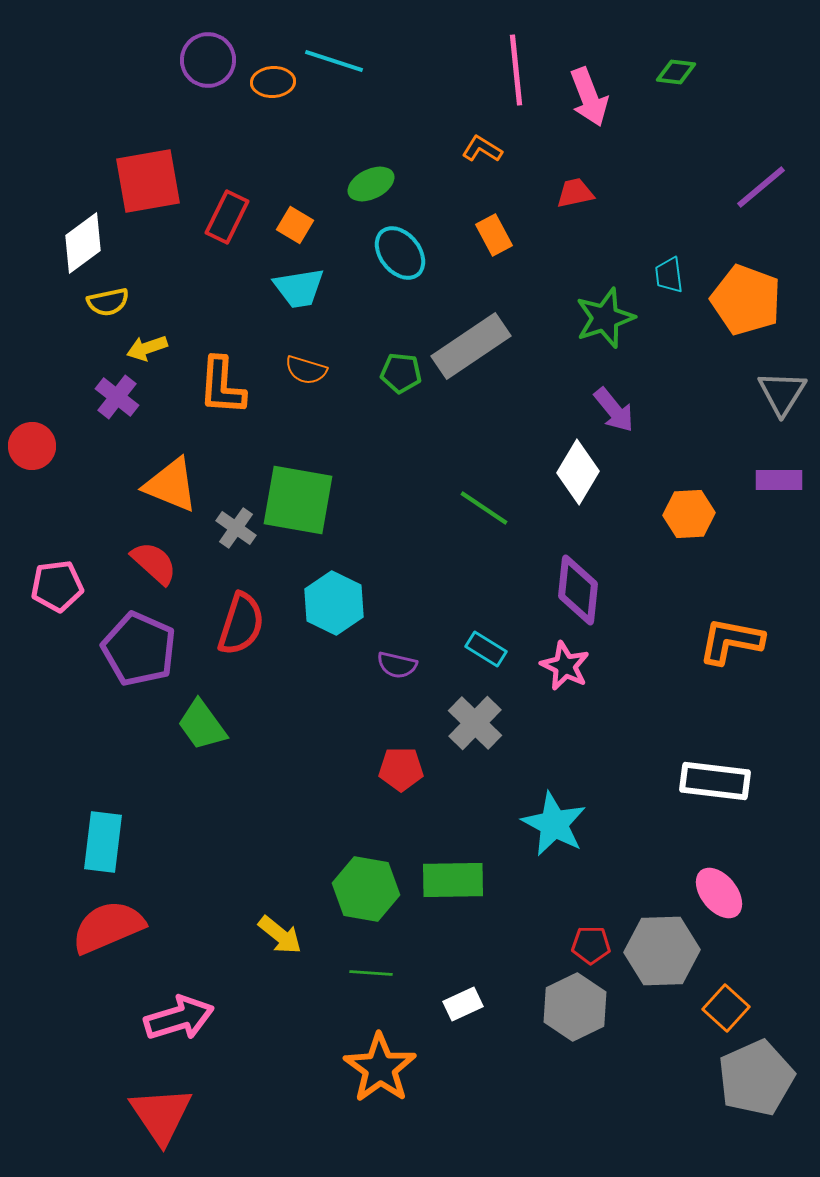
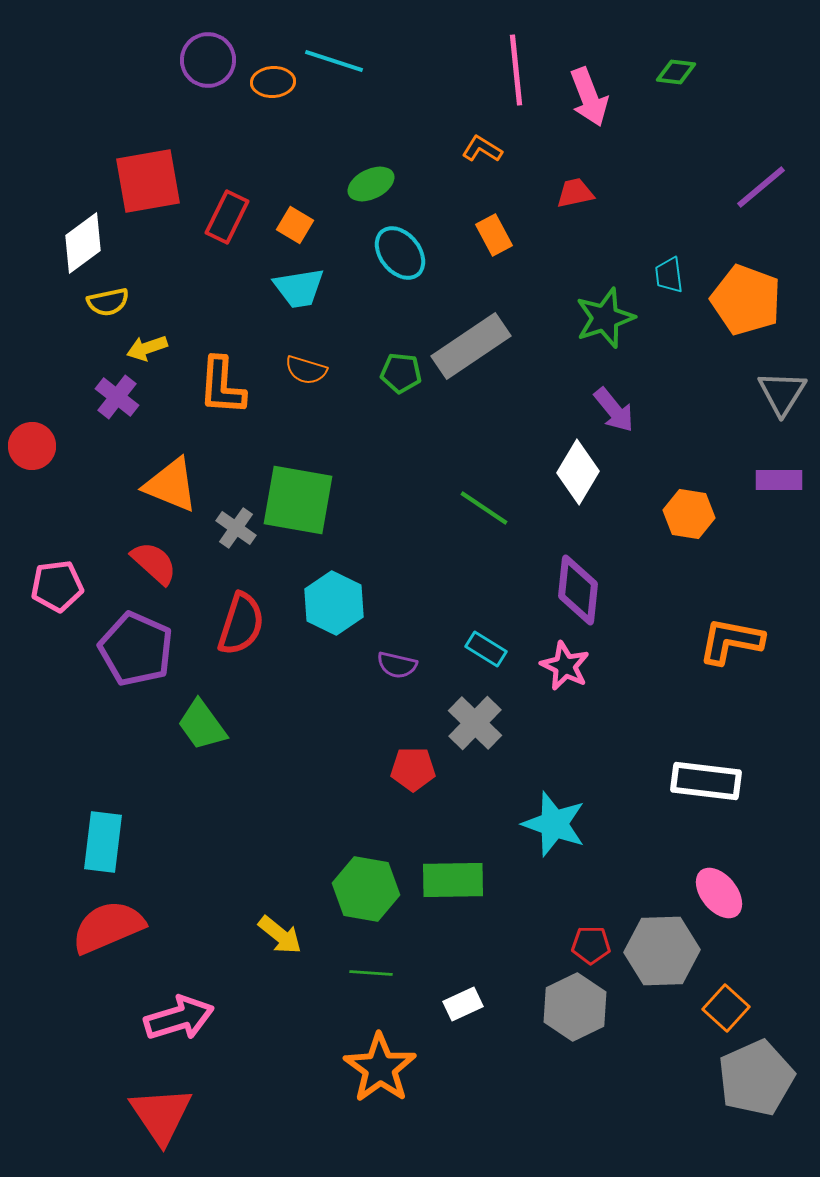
orange hexagon at (689, 514): rotated 12 degrees clockwise
purple pentagon at (139, 649): moved 3 px left
red pentagon at (401, 769): moved 12 px right
white rectangle at (715, 781): moved 9 px left
cyan star at (554, 824): rotated 8 degrees counterclockwise
